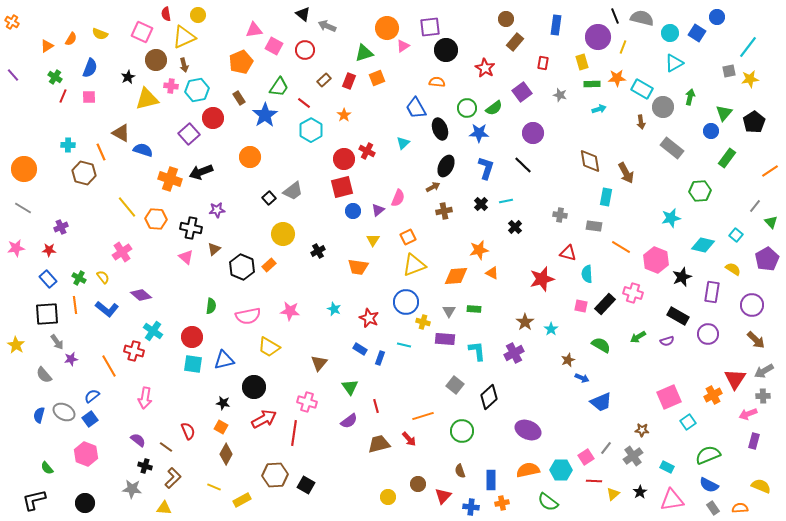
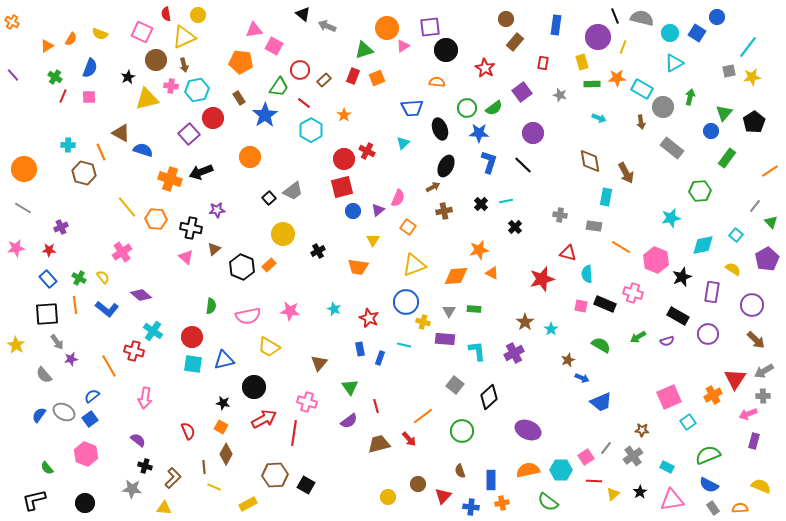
red circle at (305, 50): moved 5 px left, 20 px down
green triangle at (364, 53): moved 3 px up
orange pentagon at (241, 62): rotated 30 degrees clockwise
yellow star at (750, 79): moved 2 px right, 2 px up
red rectangle at (349, 81): moved 4 px right, 5 px up
blue trapezoid at (416, 108): moved 4 px left; rotated 65 degrees counterclockwise
cyan arrow at (599, 109): moved 9 px down; rotated 40 degrees clockwise
blue L-shape at (486, 168): moved 3 px right, 6 px up
orange square at (408, 237): moved 10 px up; rotated 28 degrees counterclockwise
cyan diamond at (703, 245): rotated 25 degrees counterclockwise
black rectangle at (605, 304): rotated 70 degrees clockwise
blue rectangle at (360, 349): rotated 48 degrees clockwise
blue semicircle at (39, 415): rotated 21 degrees clockwise
orange line at (423, 416): rotated 20 degrees counterclockwise
brown line at (166, 447): moved 38 px right, 20 px down; rotated 48 degrees clockwise
yellow rectangle at (242, 500): moved 6 px right, 4 px down
